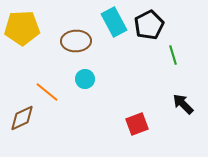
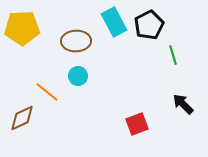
cyan circle: moved 7 px left, 3 px up
